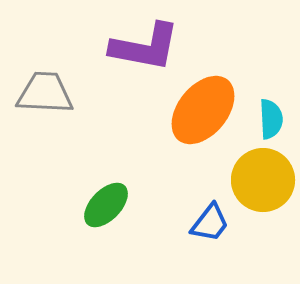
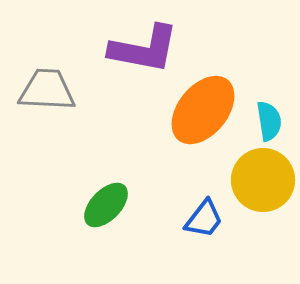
purple L-shape: moved 1 px left, 2 px down
gray trapezoid: moved 2 px right, 3 px up
cyan semicircle: moved 2 px left, 2 px down; rotated 6 degrees counterclockwise
blue trapezoid: moved 6 px left, 4 px up
